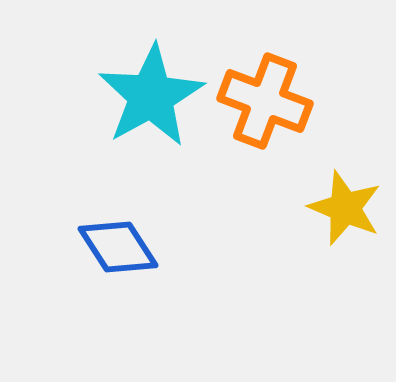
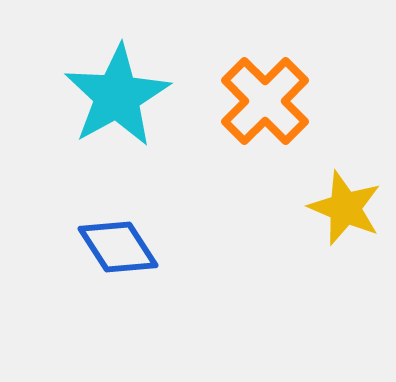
cyan star: moved 34 px left
orange cross: rotated 24 degrees clockwise
